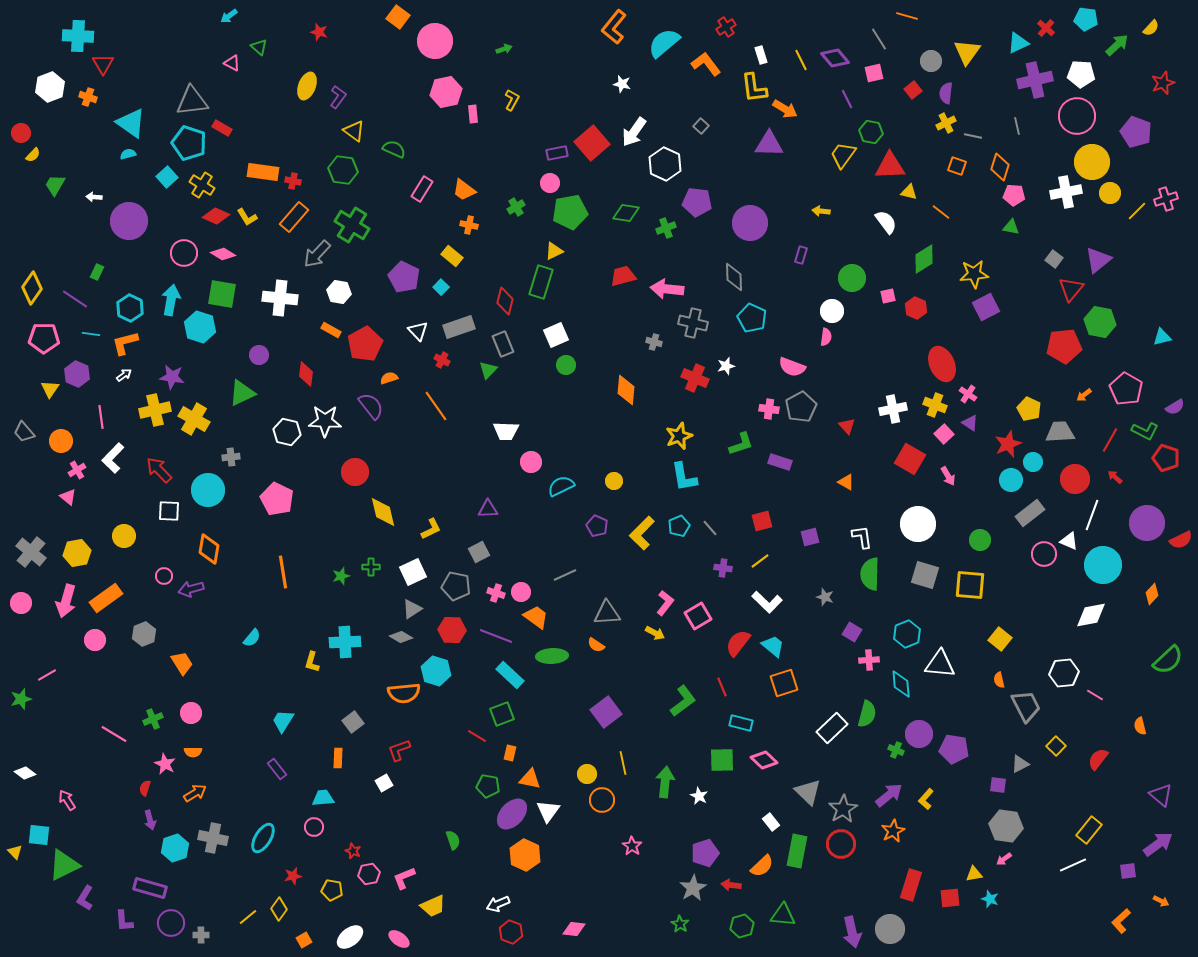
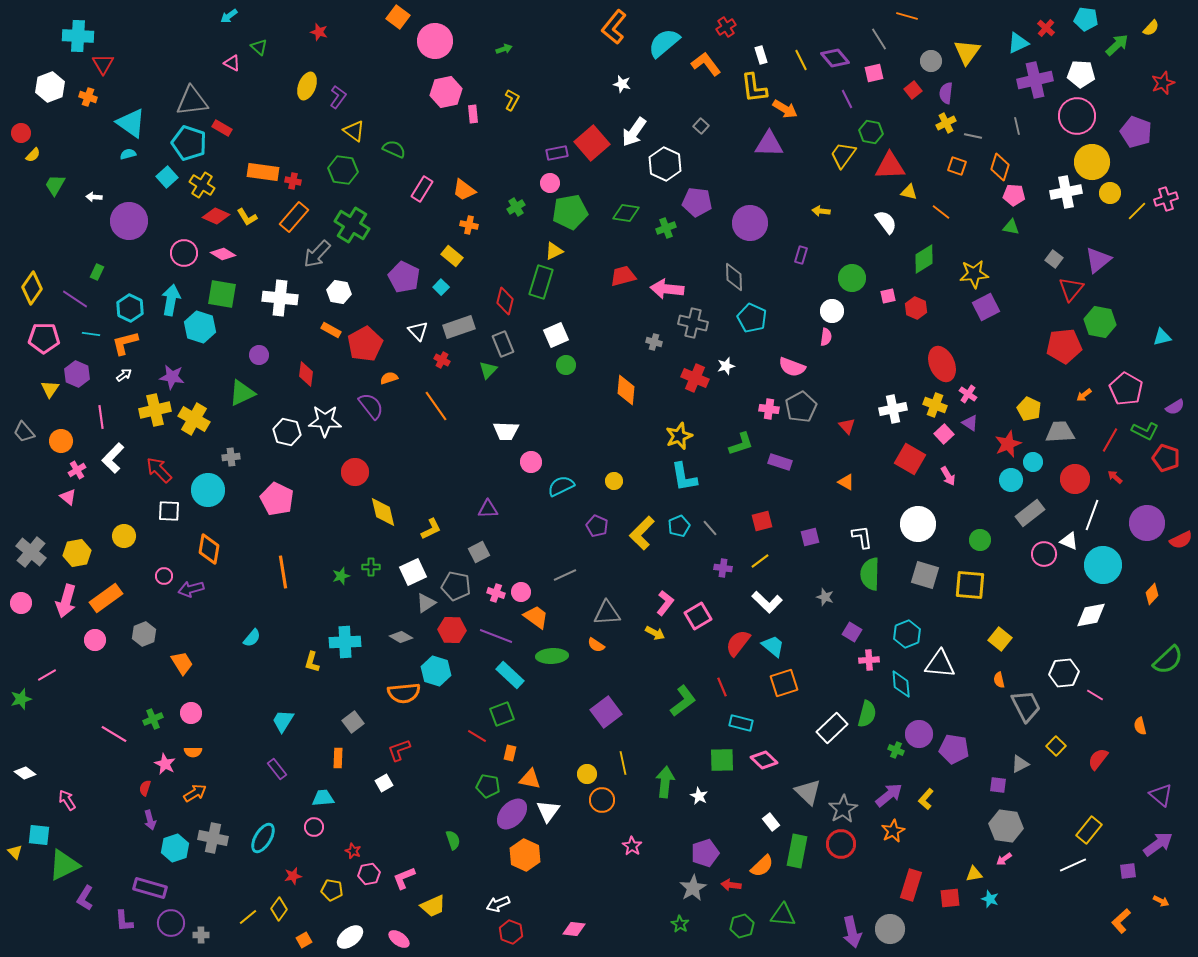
gray triangle at (412, 609): moved 14 px right, 6 px up
